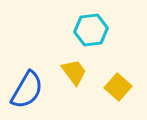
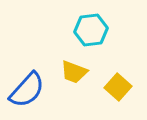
yellow trapezoid: rotated 148 degrees clockwise
blue semicircle: rotated 12 degrees clockwise
